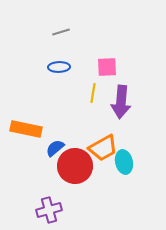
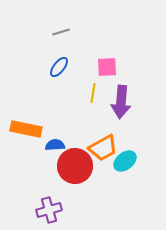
blue ellipse: rotated 50 degrees counterclockwise
blue semicircle: moved 3 px up; rotated 36 degrees clockwise
cyan ellipse: moved 1 px right, 1 px up; rotated 65 degrees clockwise
